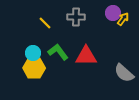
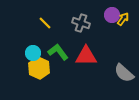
purple circle: moved 1 px left, 2 px down
gray cross: moved 5 px right, 6 px down; rotated 18 degrees clockwise
yellow hexagon: moved 5 px right; rotated 25 degrees clockwise
